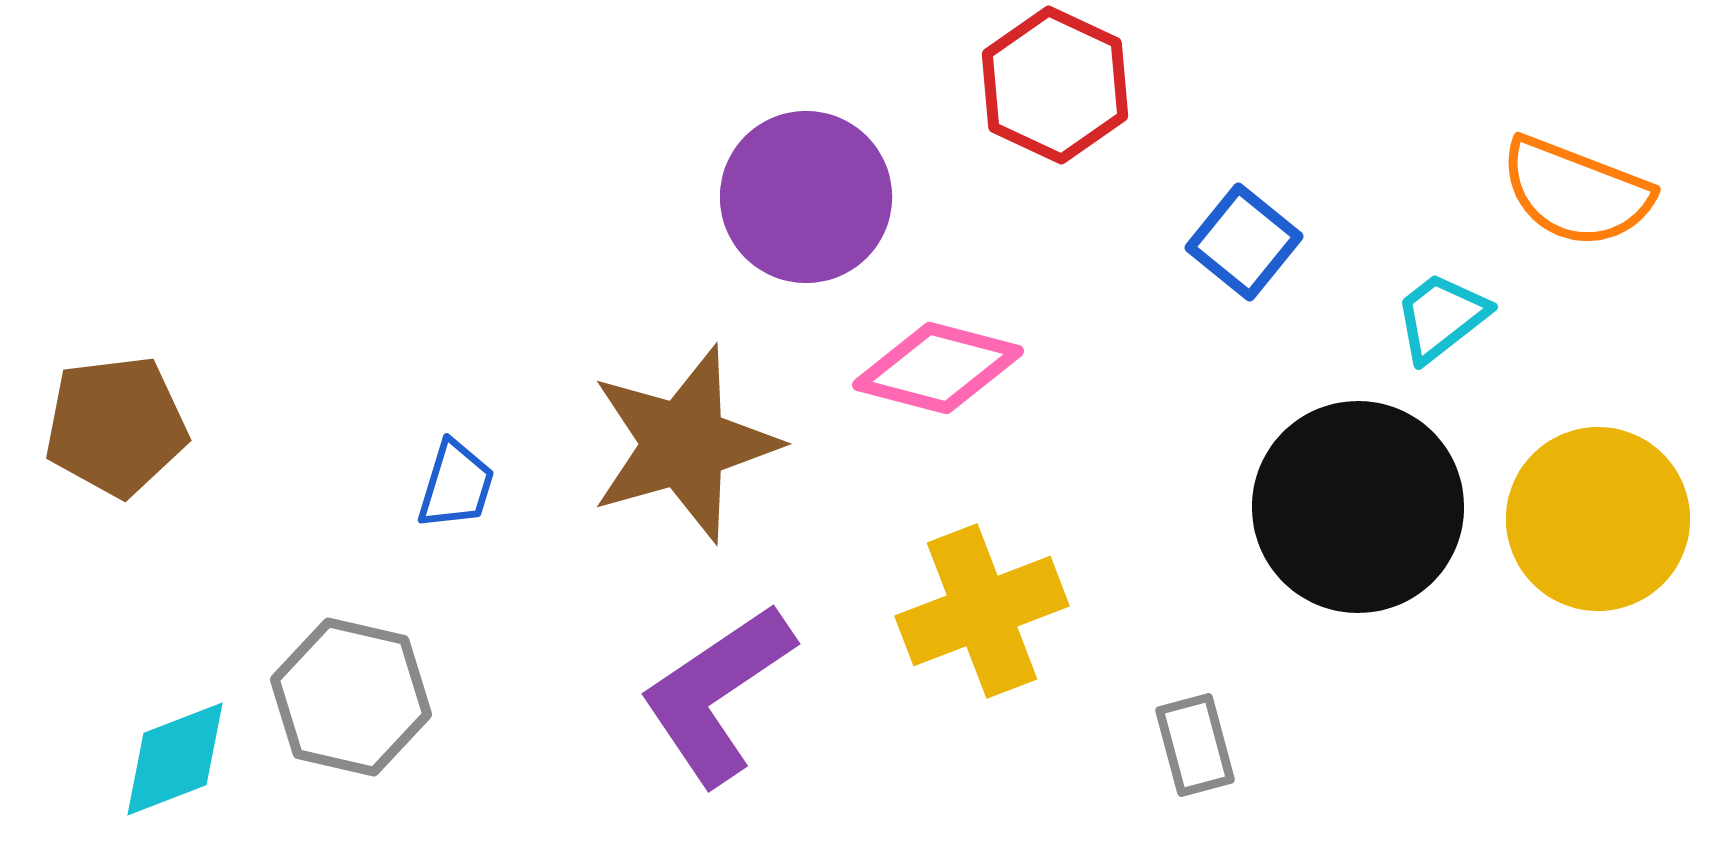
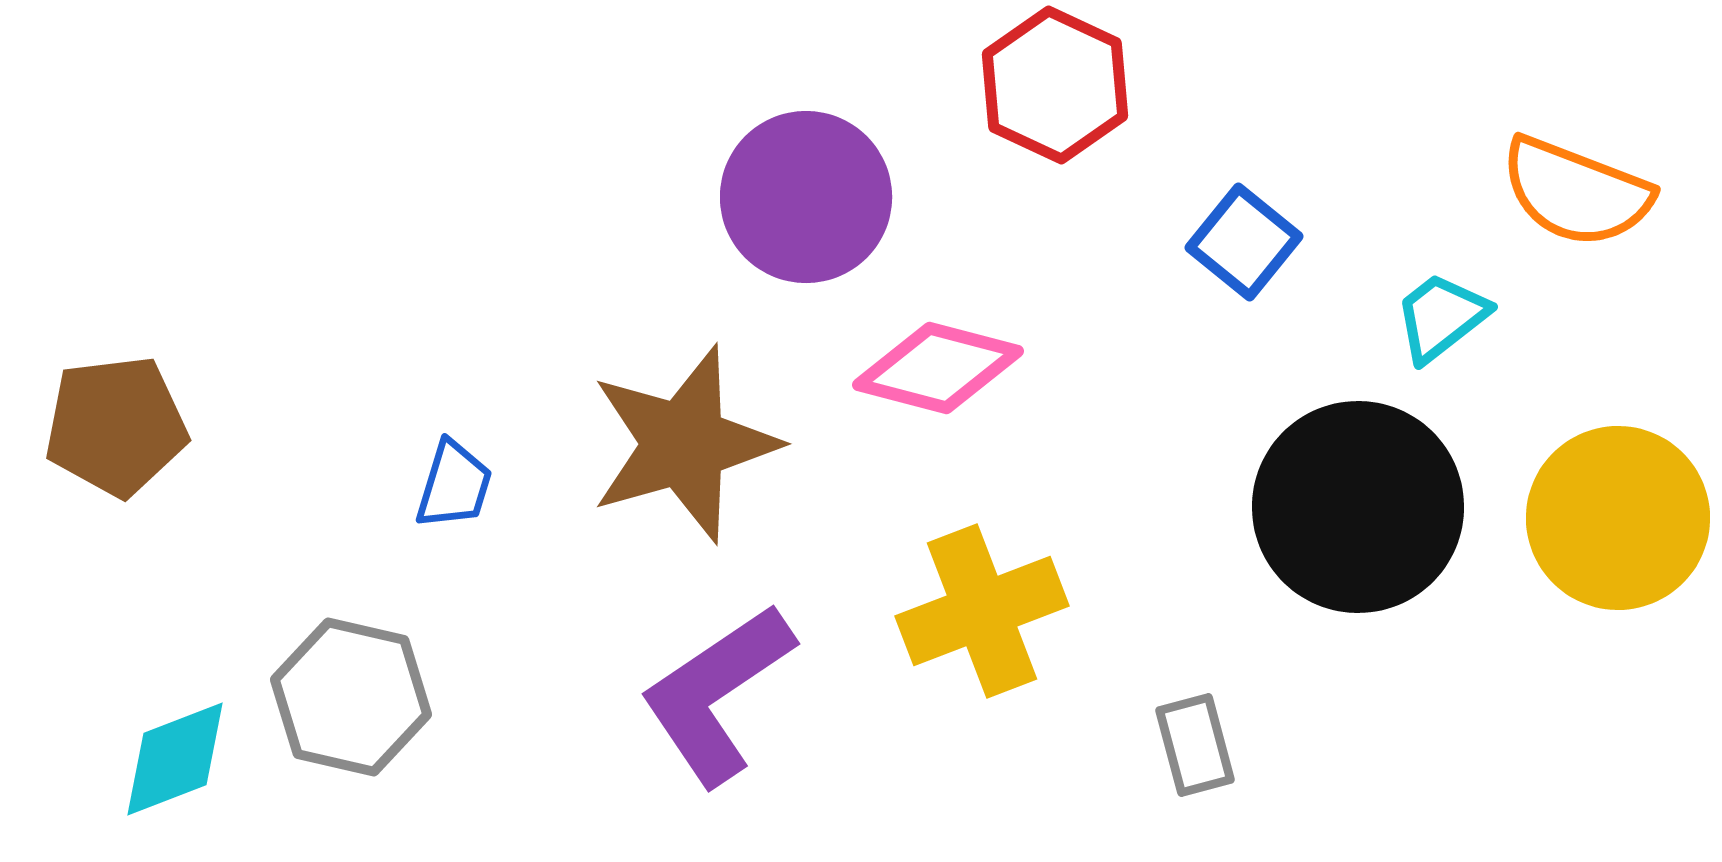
blue trapezoid: moved 2 px left
yellow circle: moved 20 px right, 1 px up
